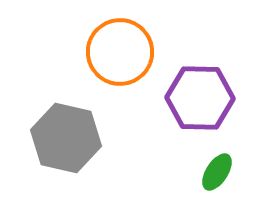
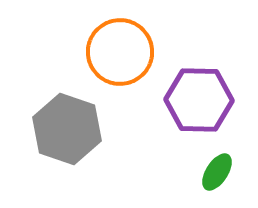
purple hexagon: moved 1 px left, 2 px down
gray hexagon: moved 1 px right, 9 px up; rotated 6 degrees clockwise
